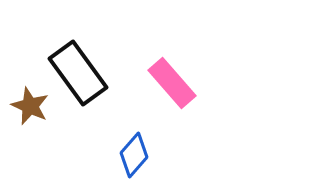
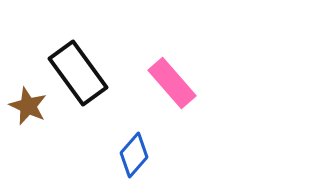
brown star: moved 2 px left
